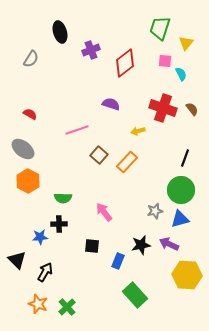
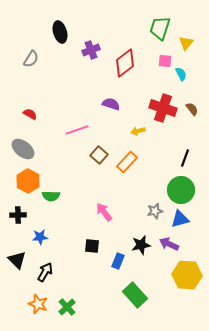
green semicircle: moved 12 px left, 2 px up
black cross: moved 41 px left, 9 px up
